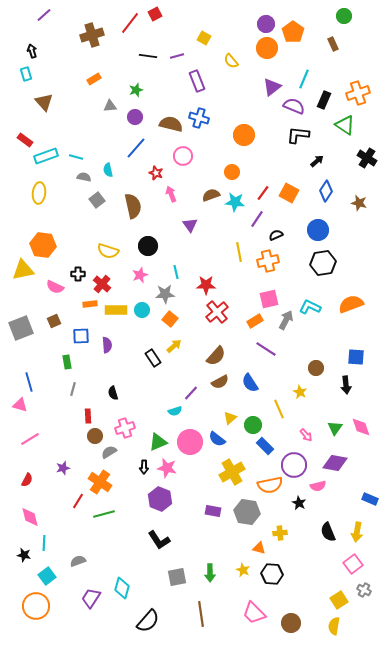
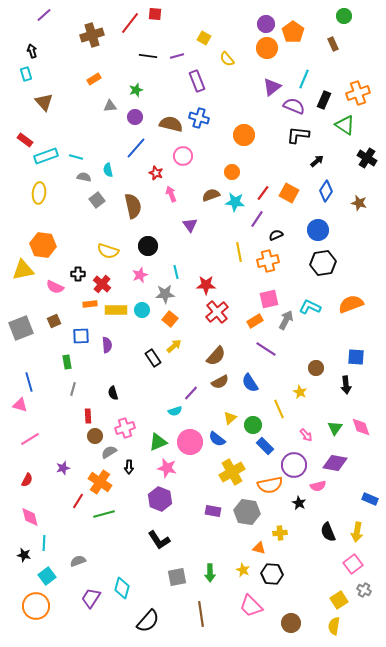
red square at (155, 14): rotated 32 degrees clockwise
yellow semicircle at (231, 61): moved 4 px left, 2 px up
black arrow at (144, 467): moved 15 px left
pink trapezoid at (254, 613): moved 3 px left, 7 px up
